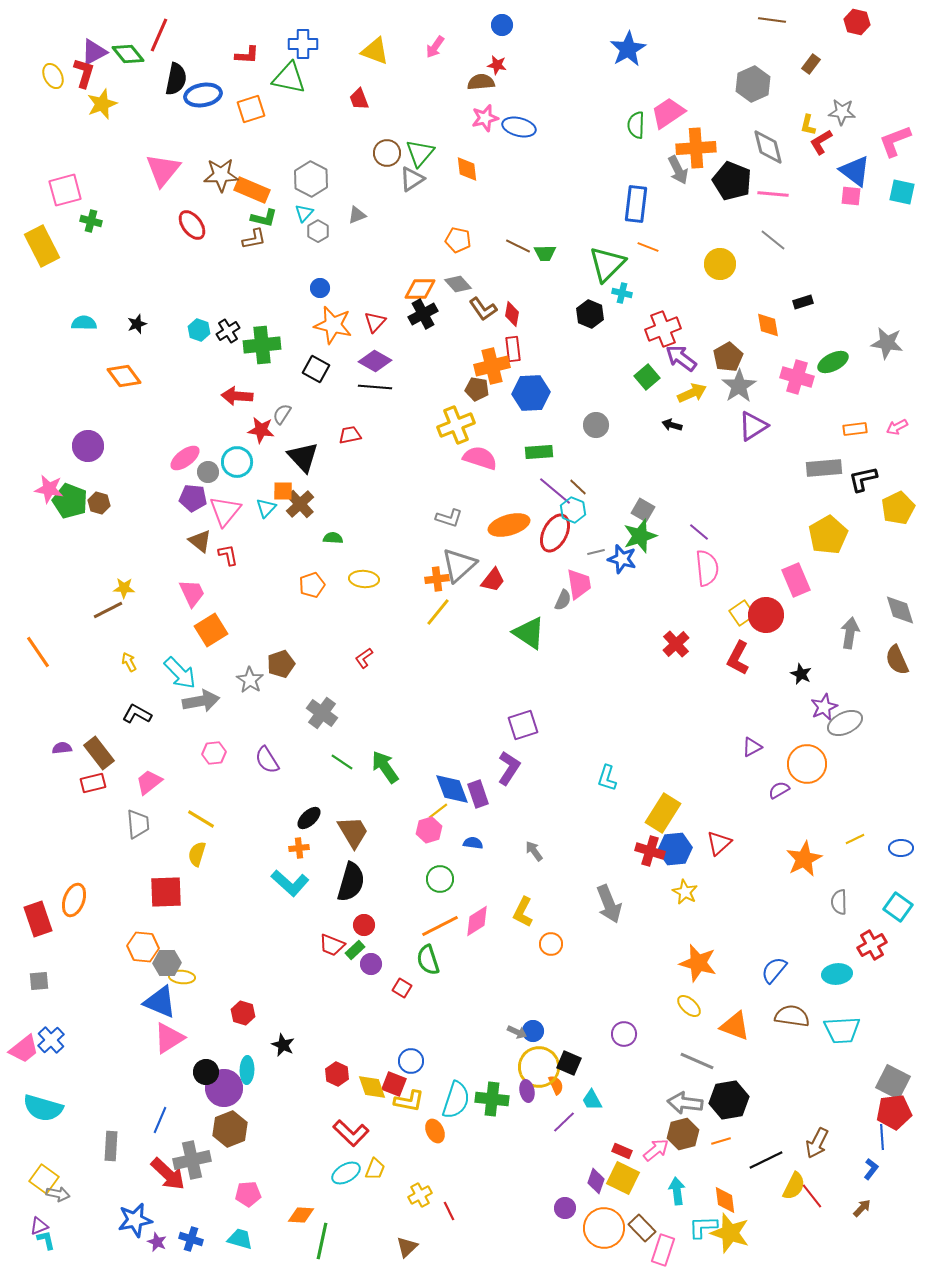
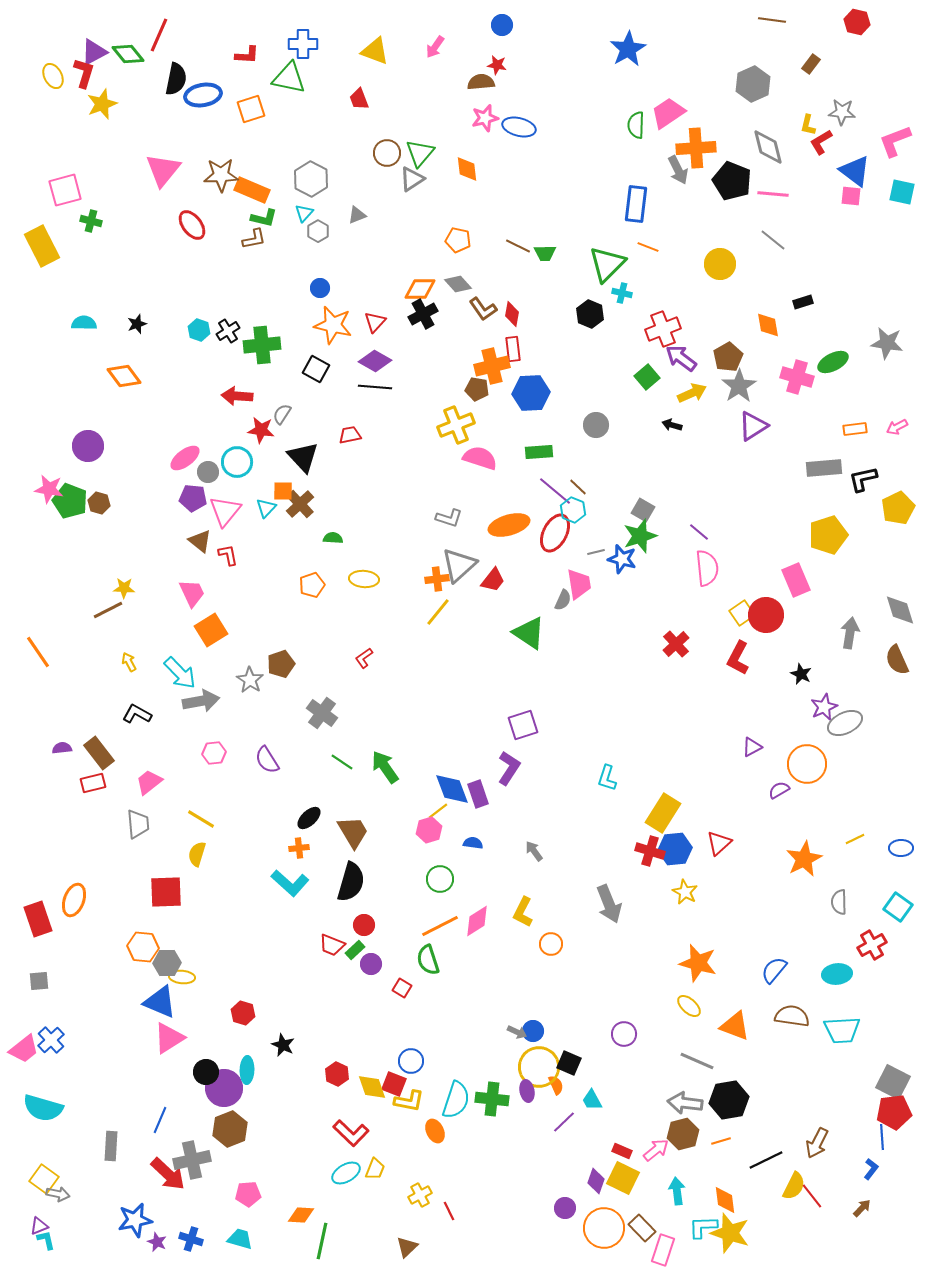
yellow pentagon at (828, 535): rotated 12 degrees clockwise
